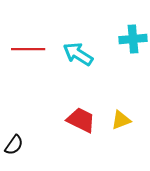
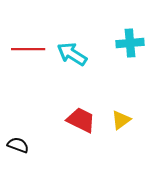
cyan cross: moved 3 px left, 4 px down
cyan arrow: moved 6 px left
yellow triangle: rotated 15 degrees counterclockwise
black semicircle: moved 4 px right; rotated 105 degrees counterclockwise
